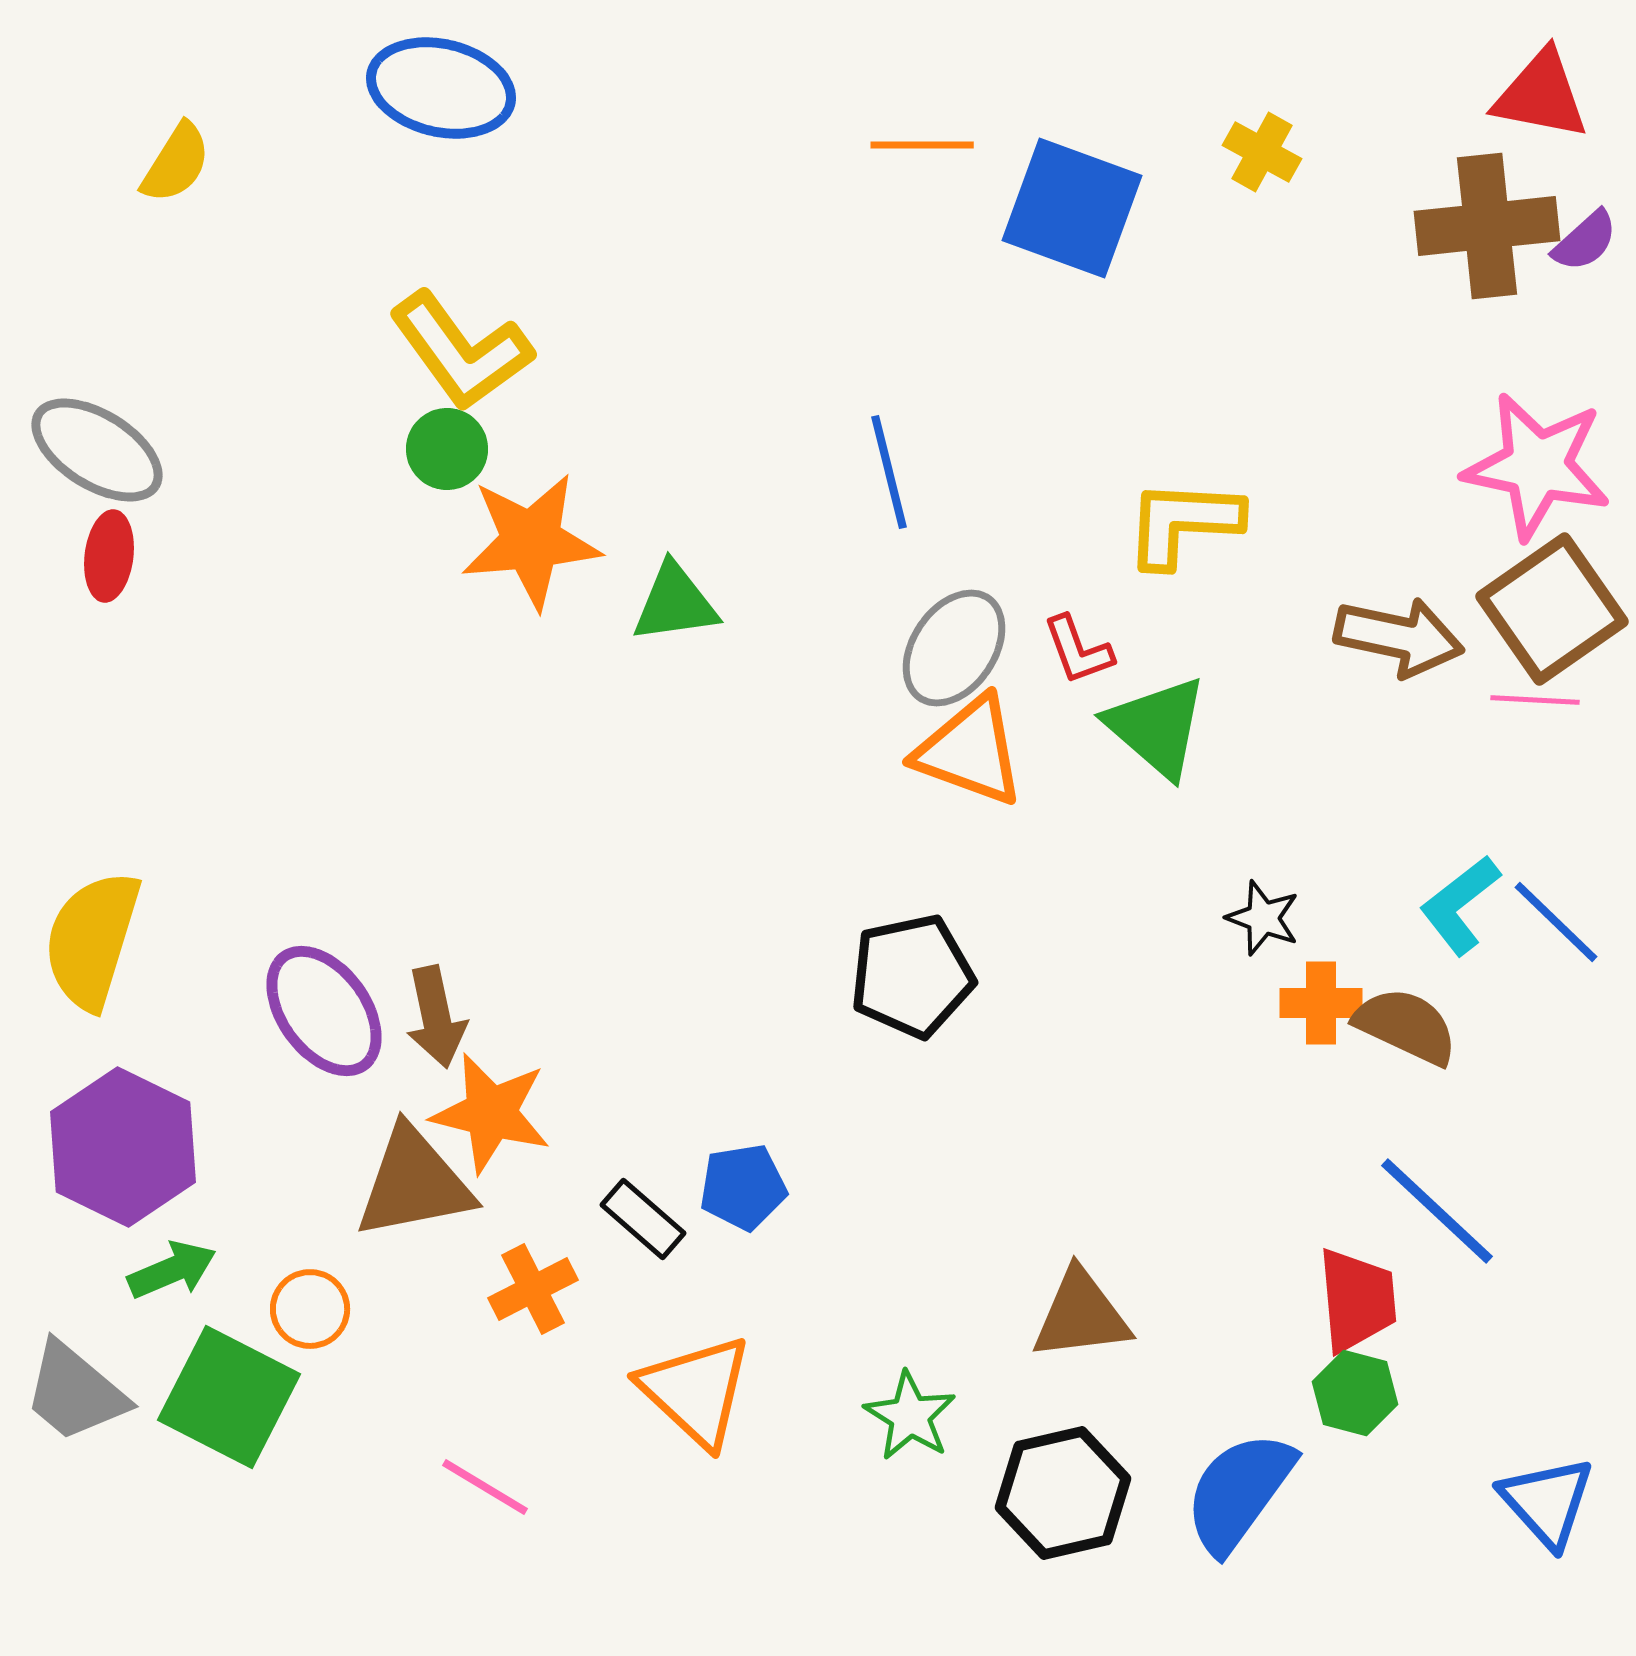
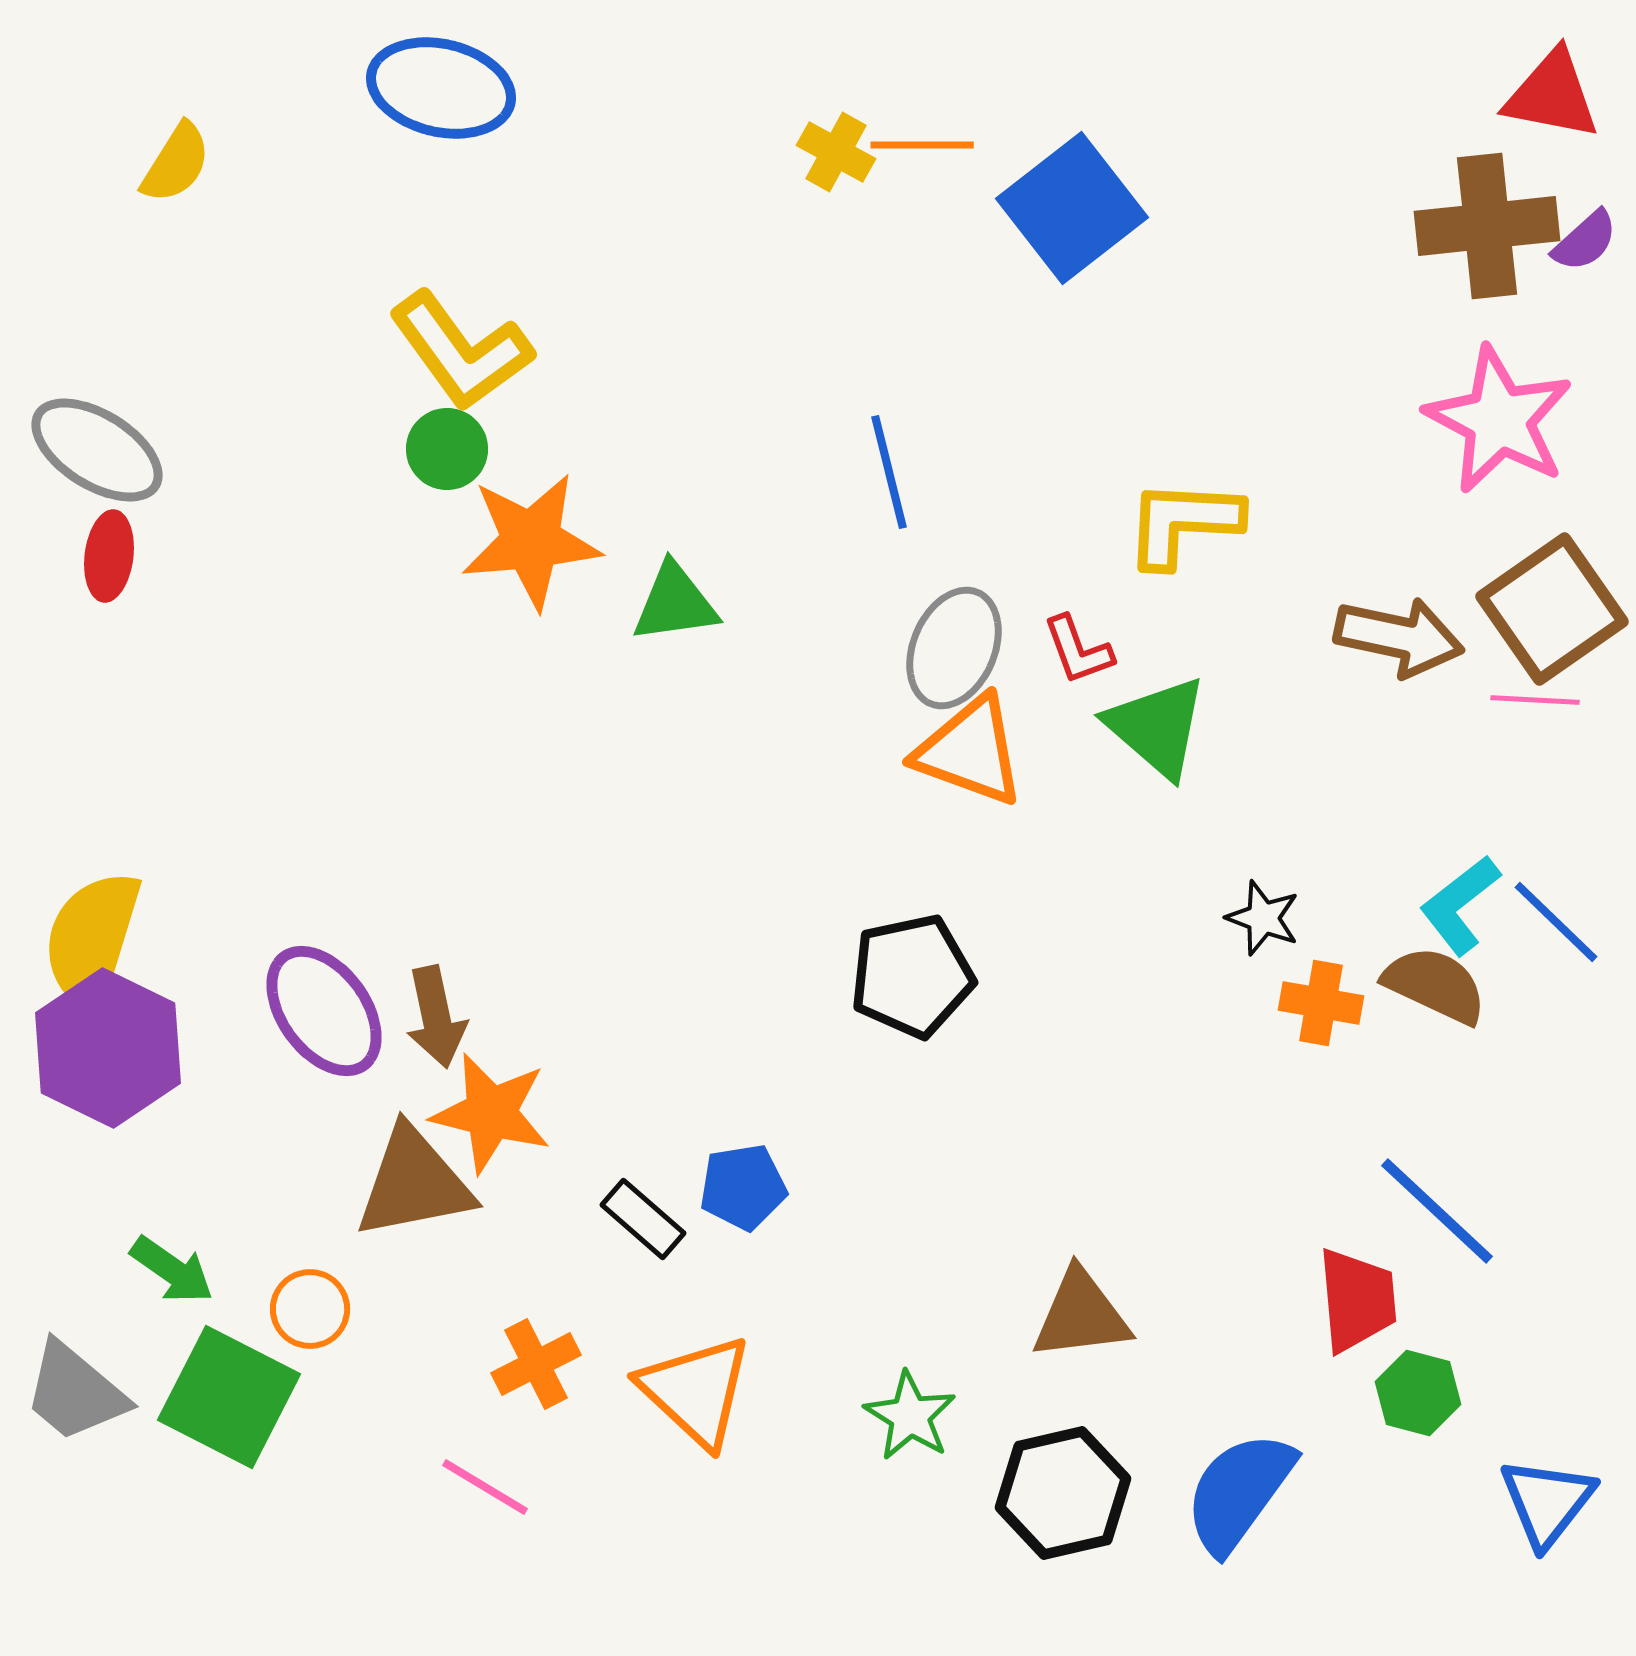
red triangle at (1541, 95): moved 11 px right
yellow cross at (1262, 152): moved 426 px left
blue square at (1072, 208): rotated 32 degrees clockwise
pink star at (1537, 466): moved 38 px left, 46 px up; rotated 16 degrees clockwise
gray ellipse at (954, 648): rotated 11 degrees counterclockwise
orange cross at (1321, 1003): rotated 10 degrees clockwise
brown semicircle at (1406, 1026): moved 29 px right, 41 px up
purple hexagon at (123, 1147): moved 15 px left, 99 px up
green arrow at (172, 1270): rotated 58 degrees clockwise
orange cross at (533, 1289): moved 3 px right, 75 px down
green hexagon at (1355, 1393): moved 63 px right
blue triangle at (1547, 1502): rotated 20 degrees clockwise
